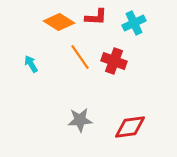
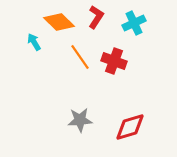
red L-shape: rotated 60 degrees counterclockwise
orange diamond: rotated 12 degrees clockwise
cyan arrow: moved 3 px right, 22 px up
red diamond: rotated 8 degrees counterclockwise
